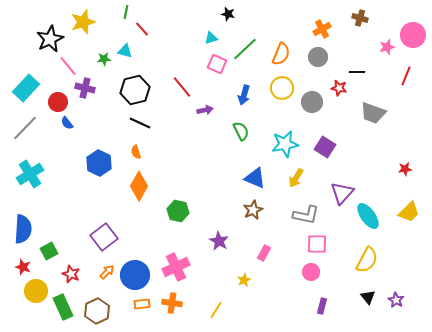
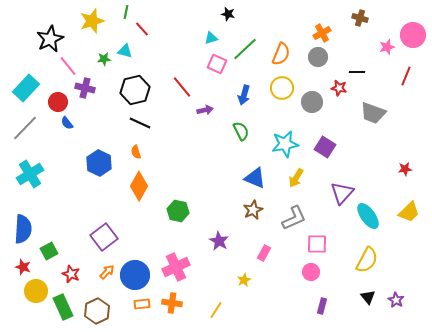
yellow star at (83, 22): moved 9 px right, 1 px up
orange cross at (322, 29): moved 4 px down
gray L-shape at (306, 215): moved 12 px left, 3 px down; rotated 36 degrees counterclockwise
